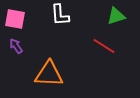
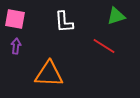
white L-shape: moved 4 px right, 7 px down
purple arrow: rotated 42 degrees clockwise
